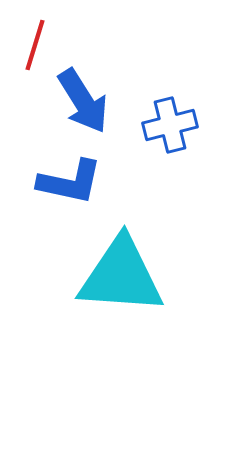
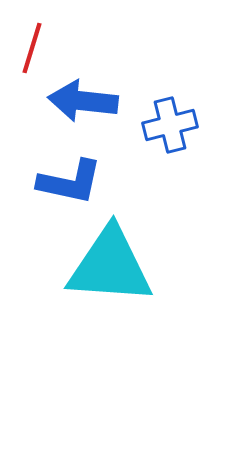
red line: moved 3 px left, 3 px down
blue arrow: rotated 128 degrees clockwise
cyan triangle: moved 11 px left, 10 px up
